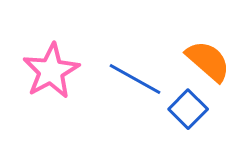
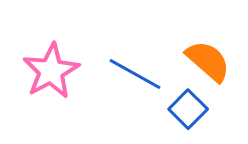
blue line: moved 5 px up
